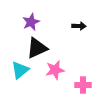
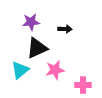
purple star: rotated 18 degrees clockwise
black arrow: moved 14 px left, 3 px down
